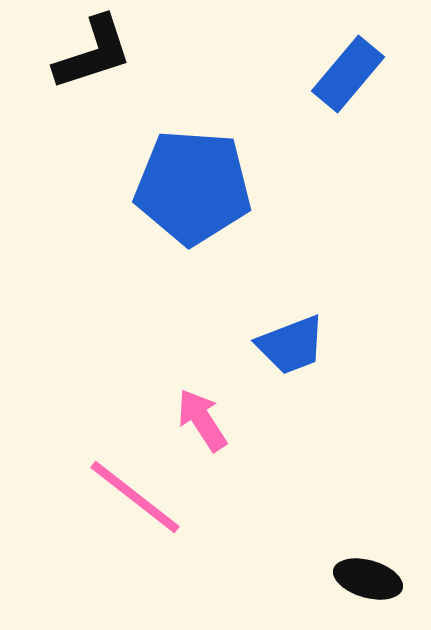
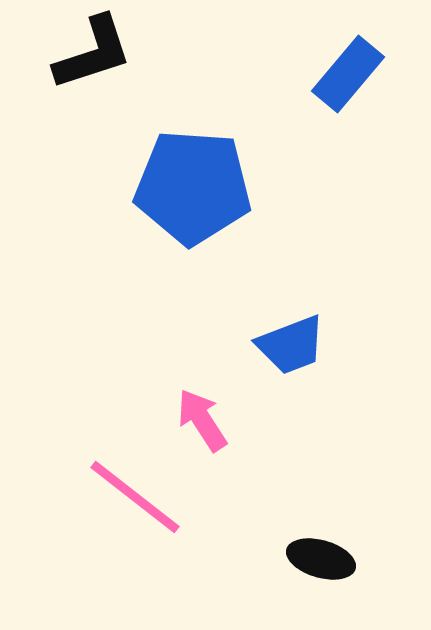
black ellipse: moved 47 px left, 20 px up
